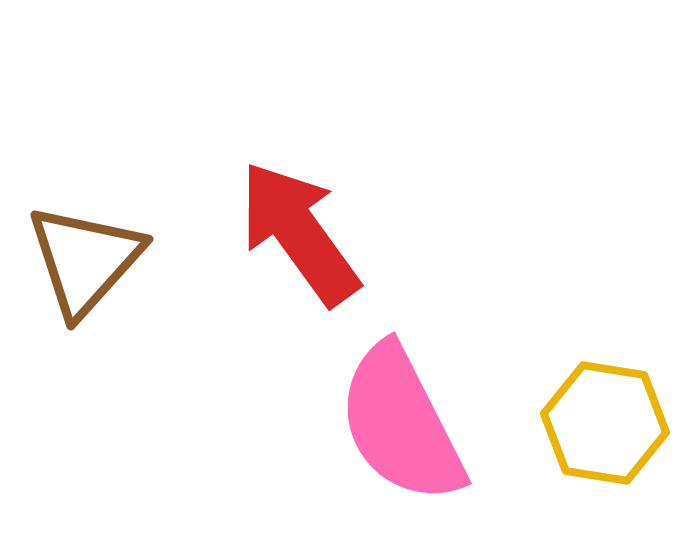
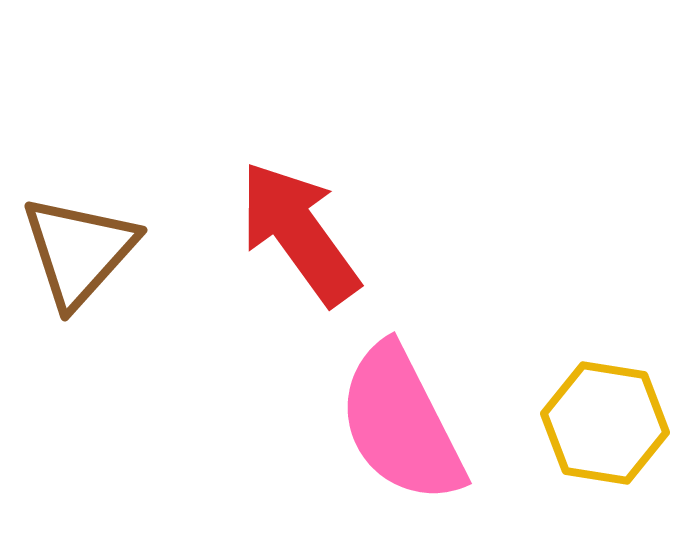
brown triangle: moved 6 px left, 9 px up
